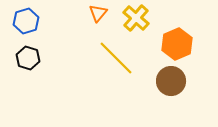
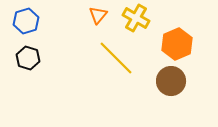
orange triangle: moved 2 px down
yellow cross: rotated 12 degrees counterclockwise
